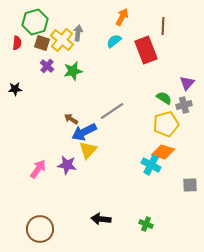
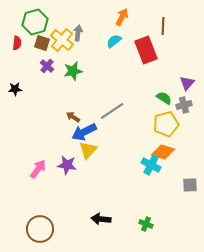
brown arrow: moved 2 px right, 2 px up
